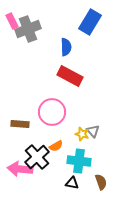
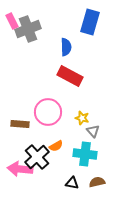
blue rectangle: rotated 15 degrees counterclockwise
pink circle: moved 4 px left
yellow star: moved 16 px up
cyan cross: moved 6 px right, 7 px up
brown semicircle: moved 4 px left; rotated 84 degrees counterclockwise
